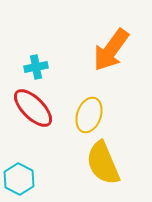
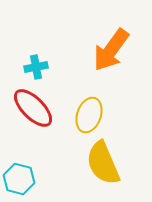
cyan hexagon: rotated 12 degrees counterclockwise
